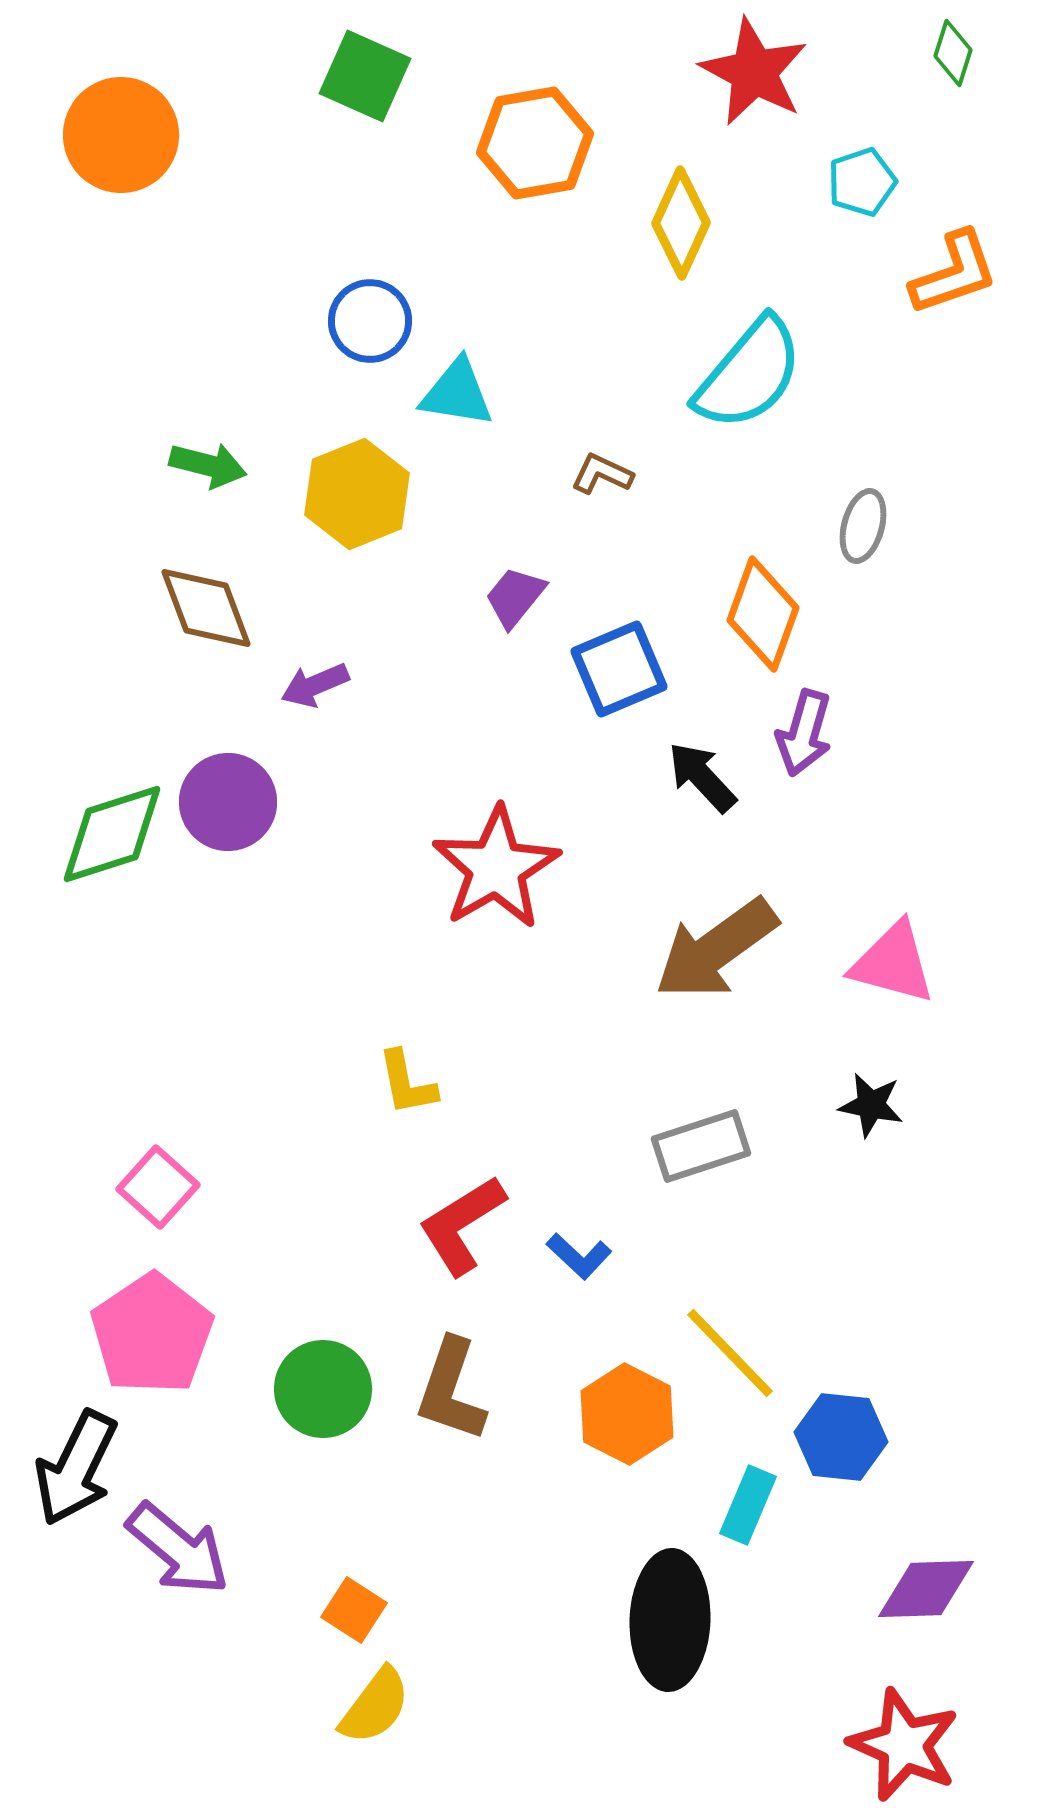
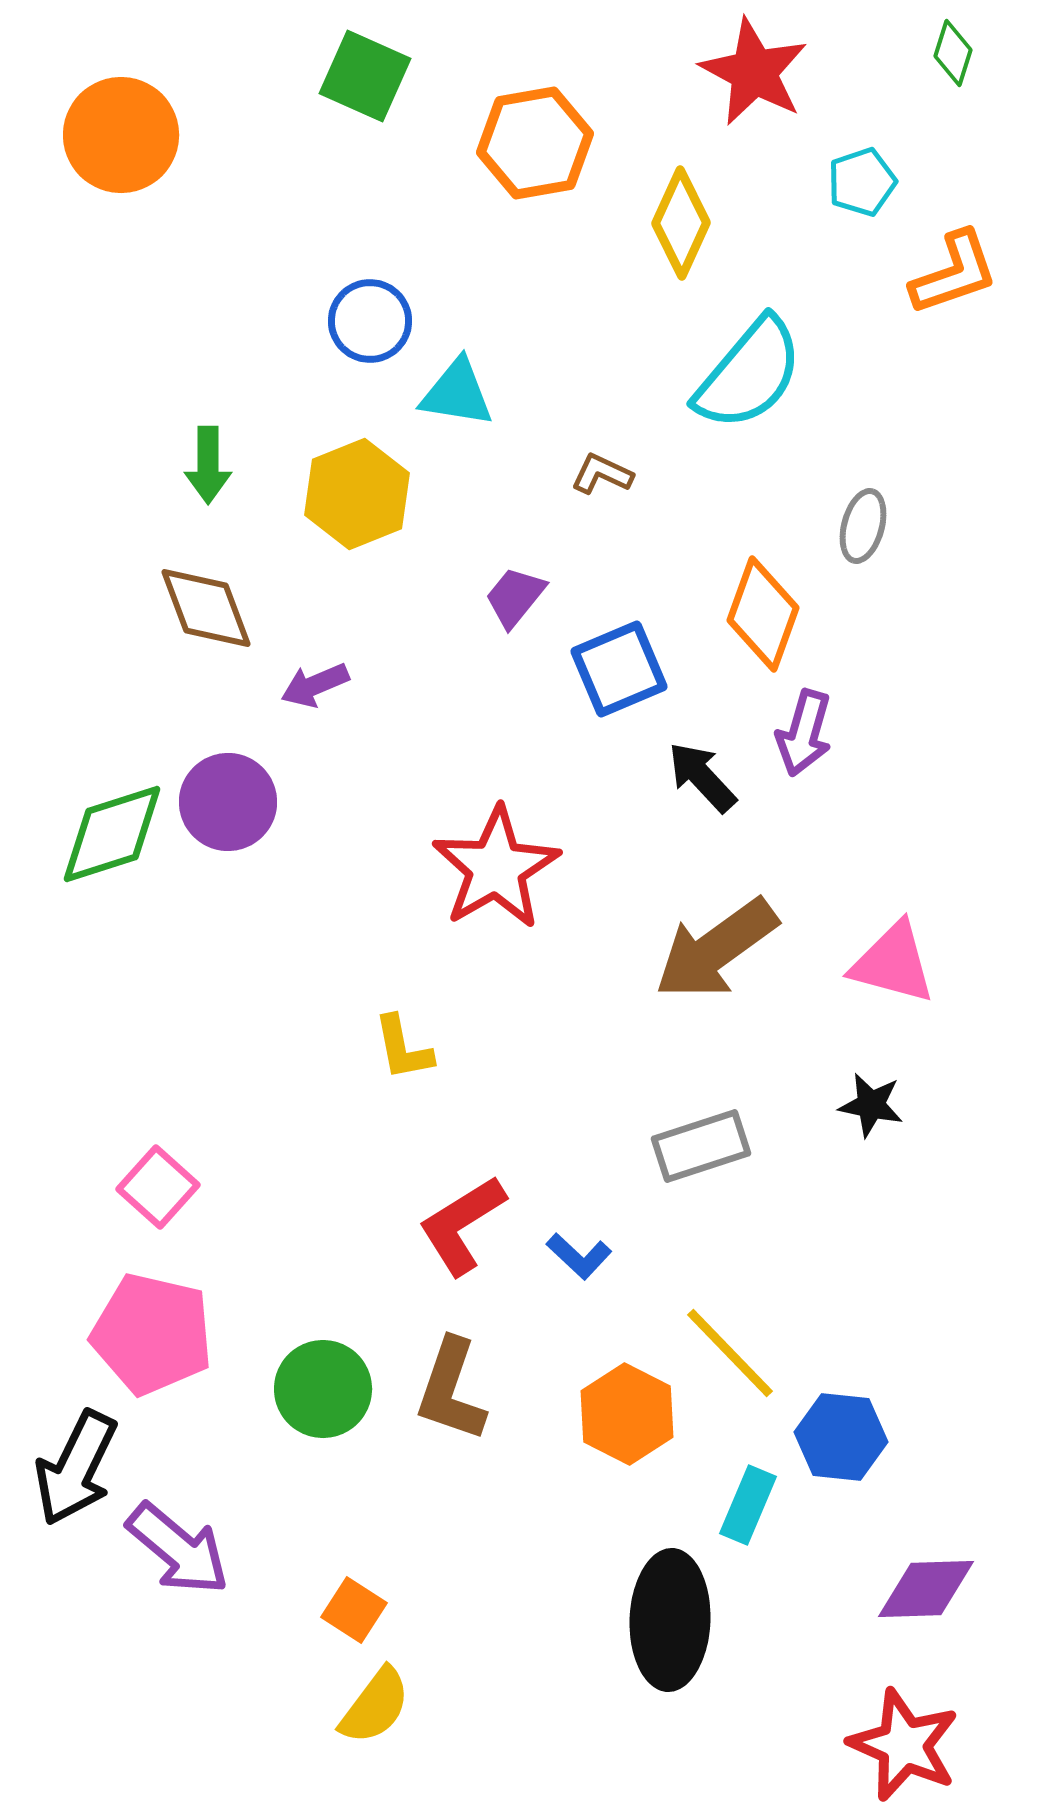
green arrow at (208, 465): rotated 76 degrees clockwise
yellow L-shape at (407, 1083): moved 4 px left, 35 px up
pink pentagon at (152, 1334): rotated 25 degrees counterclockwise
